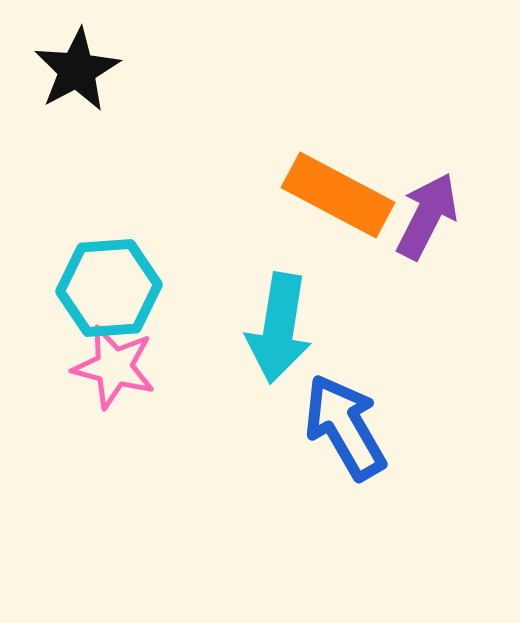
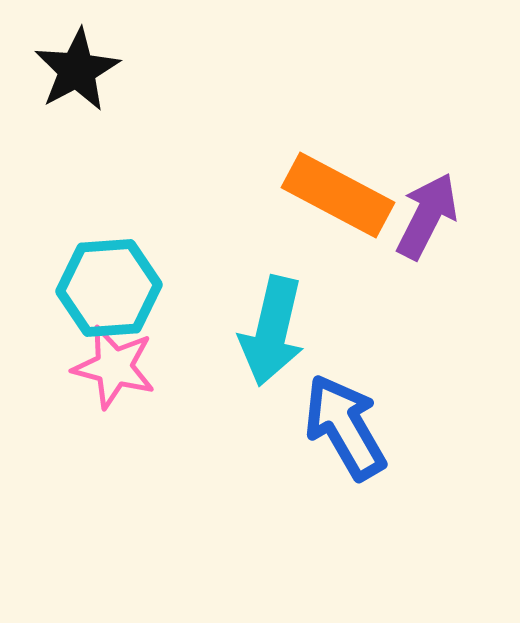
cyan arrow: moved 7 px left, 3 px down; rotated 4 degrees clockwise
